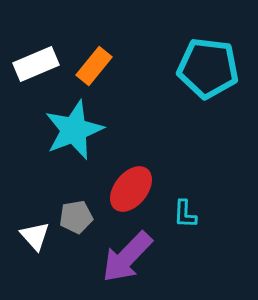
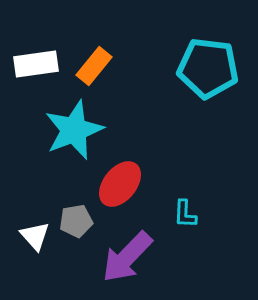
white rectangle: rotated 15 degrees clockwise
red ellipse: moved 11 px left, 5 px up
gray pentagon: moved 4 px down
